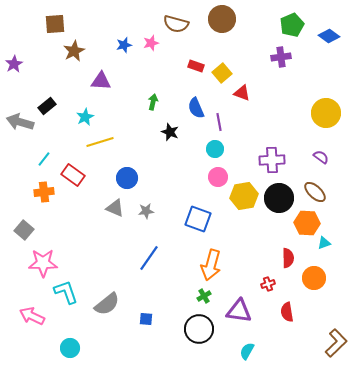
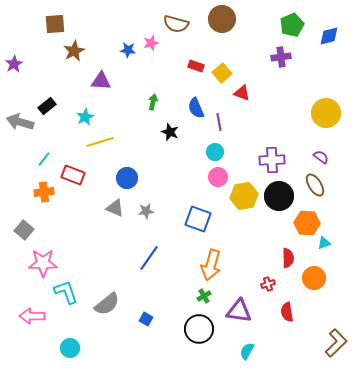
blue diamond at (329, 36): rotated 50 degrees counterclockwise
blue star at (124, 45): moved 4 px right, 5 px down; rotated 21 degrees clockwise
cyan circle at (215, 149): moved 3 px down
red rectangle at (73, 175): rotated 15 degrees counterclockwise
brown ellipse at (315, 192): moved 7 px up; rotated 15 degrees clockwise
black circle at (279, 198): moved 2 px up
pink arrow at (32, 316): rotated 25 degrees counterclockwise
blue square at (146, 319): rotated 24 degrees clockwise
